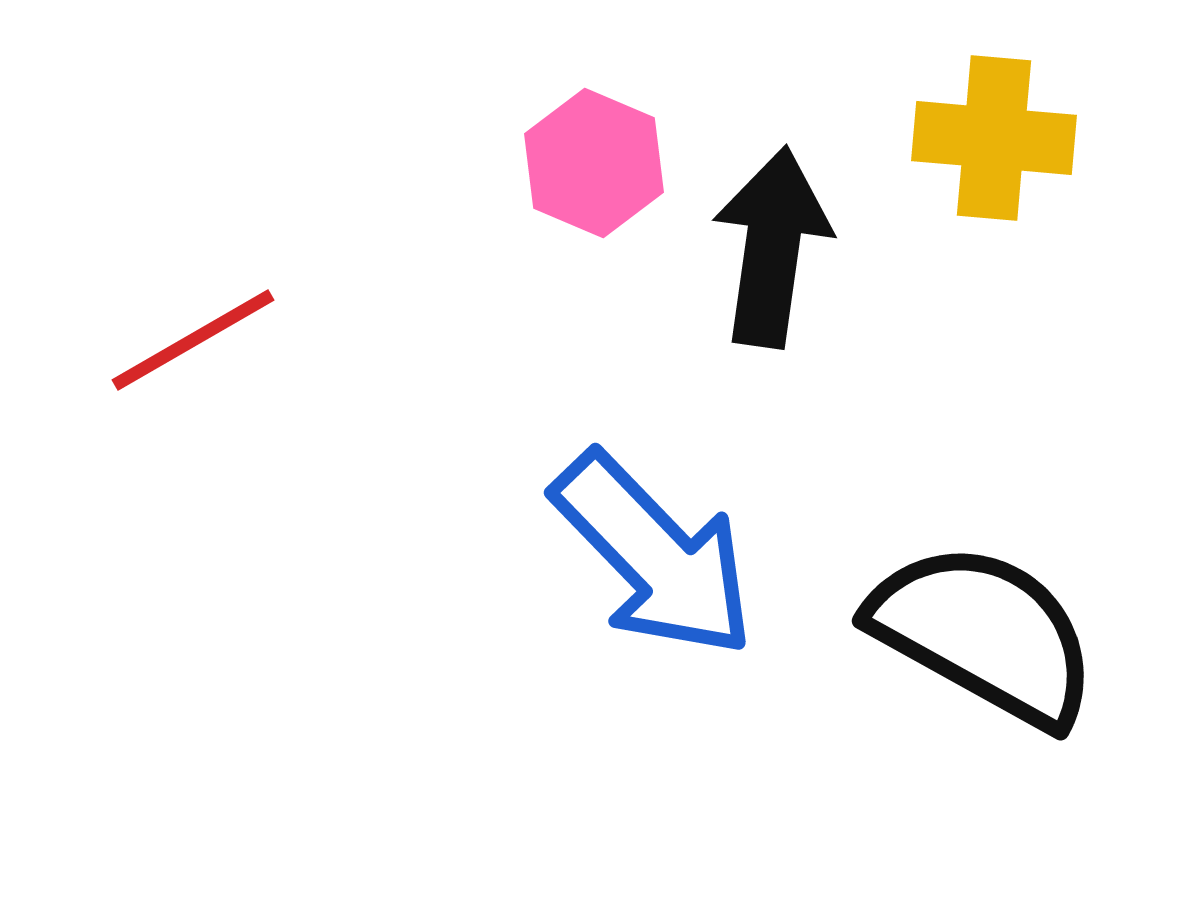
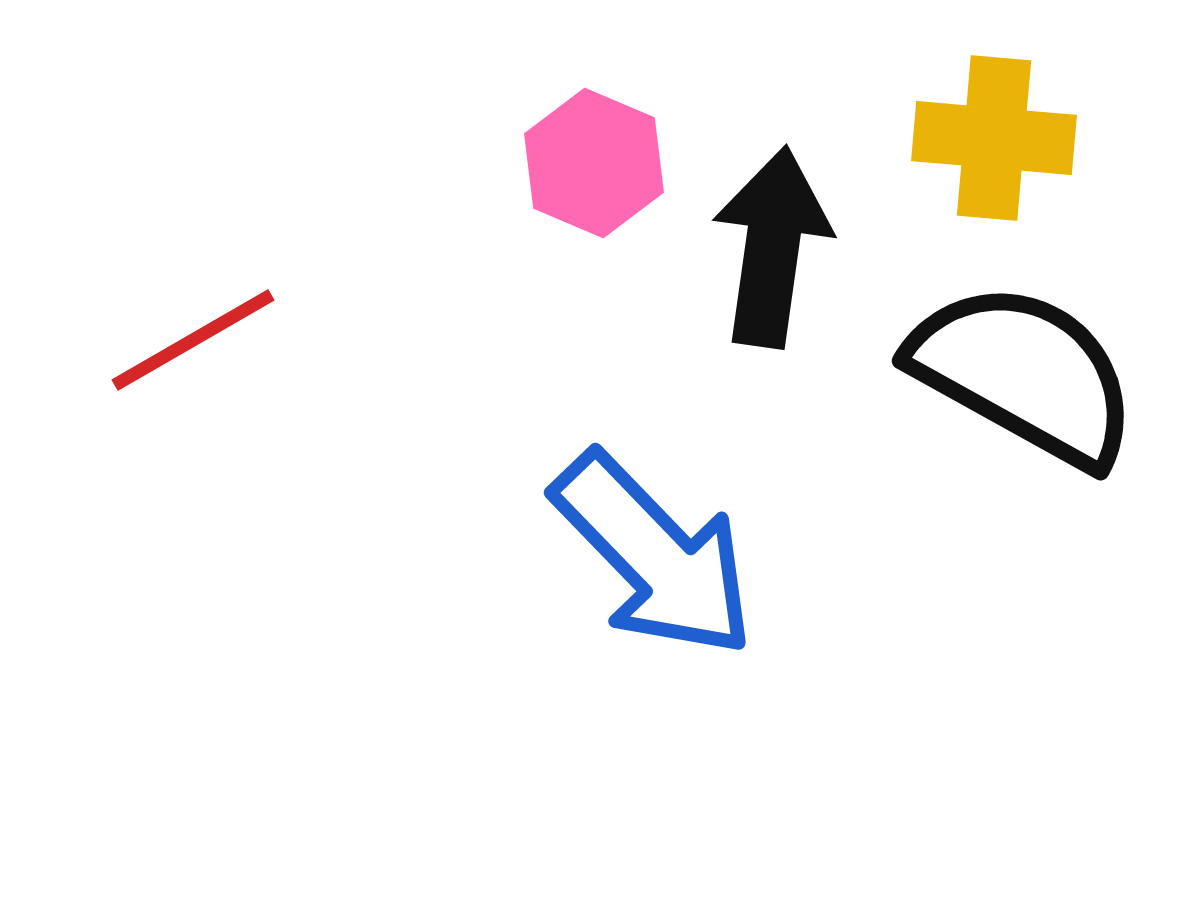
black semicircle: moved 40 px right, 260 px up
